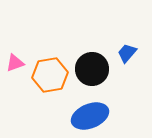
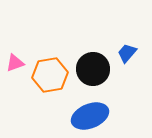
black circle: moved 1 px right
